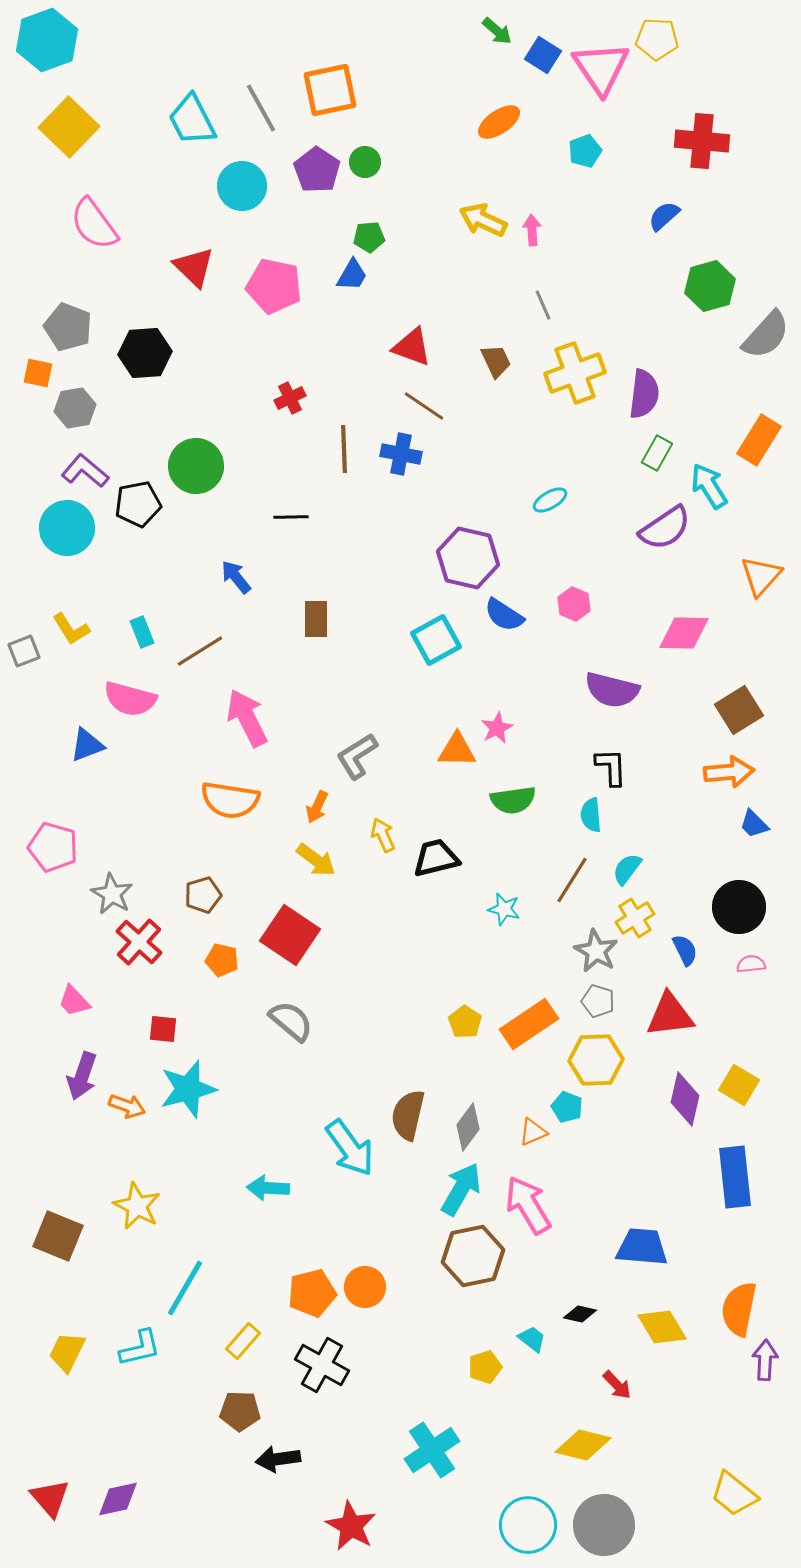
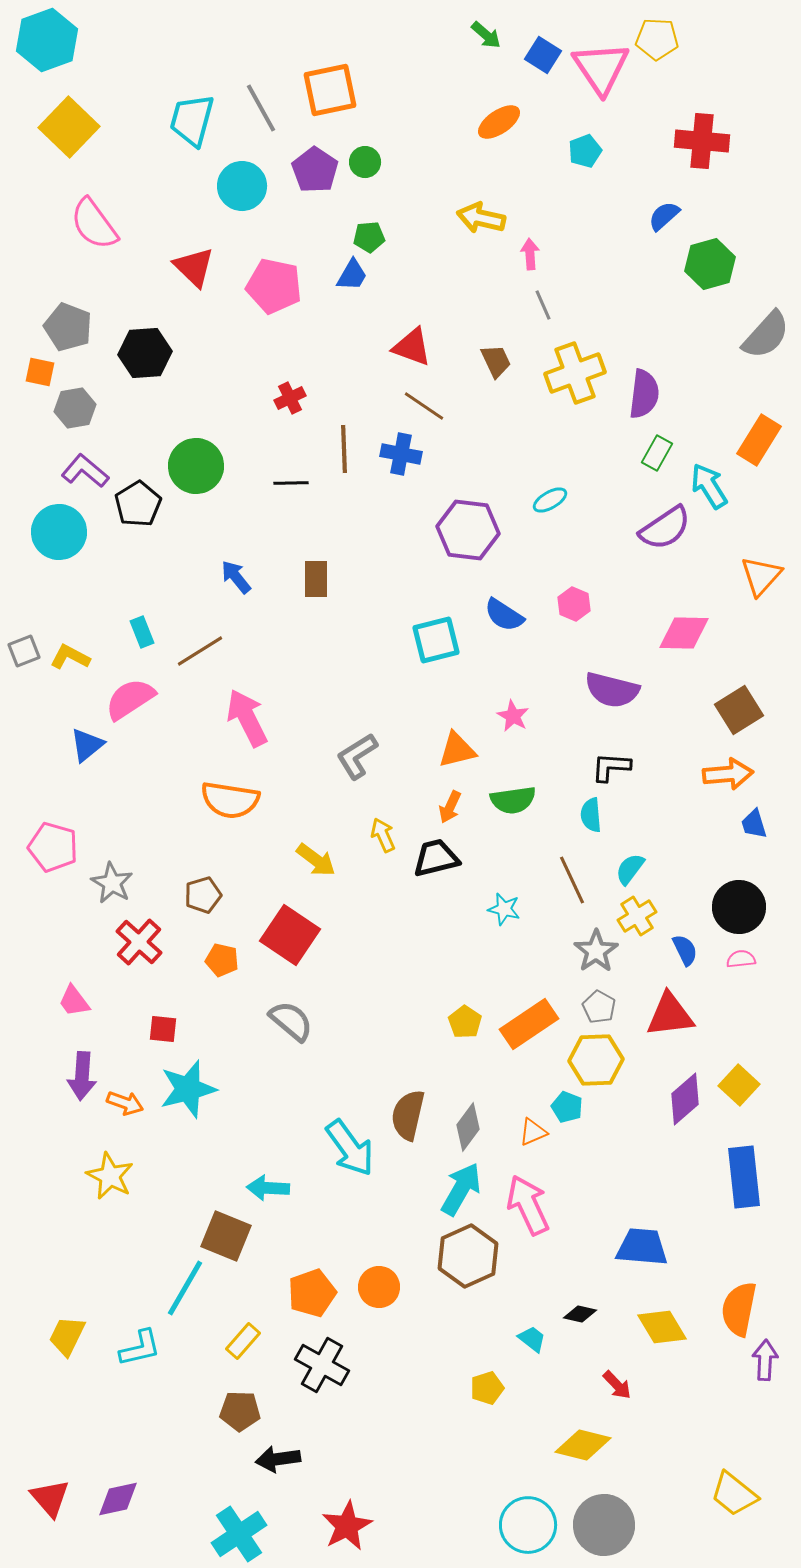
green arrow at (497, 31): moved 11 px left, 4 px down
cyan trapezoid at (192, 120): rotated 42 degrees clockwise
purple pentagon at (317, 170): moved 2 px left
yellow arrow at (483, 220): moved 2 px left, 2 px up; rotated 12 degrees counterclockwise
pink arrow at (532, 230): moved 2 px left, 24 px down
green hexagon at (710, 286): moved 22 px up
orange square at (38, 373): moved 2 px right, 1 px up
black pentagon at (138, 504): rotated 21 degrees counterclockwise
black line at (291, 517): moved 34 px up
cyan circle at (67, 528): moved 8 px left, 4 px down
purple hexagon at (468, 558): moved 28 px up; rotated 6 degrees counterclockwise
brown rectangle at (316, 619): moved 40 px up
yellow L-shape at (71, 629): moved 1 px left, 28 px down; rotated 150 degrees clockwise
cyan square at (436, 640): rotated 15 degrees clockwise
pink semicircle at (130, 699): rotated 132 degrees clockwise
pink star at (497, 728): moved 16 px right, 12 px up; rotated 16 degrees counterclockwise
blue triangle at (87, 745): rotated 18 degrees counterclockwise
orange triangle at (457, 750): rotated 15 degrees counterclockwise
black L-shape at (611, 767): rotated 84 degrees counterclockwise
orange arrow at (729, 772): moved 1 px left, 2 px down
orange arrow at (317, 807): moved 133 px right
blue trapezoid at (754, 824): rotated 28 degrees clockwise
cyan semicircle at (627, 869): moved 3 px right
brown line at (572, 880): rotated 57 degrees counterclockwise
gray star at (112, 894): moved 11 px up
yellow cross at (635, 918): moved 2 px right, 2 px up
gray star at (596, 951): rotated 9 degrees clockwise
pink semicircle at (751, 964): moved 10 px left, 5 px up
pink trapezoid at (74, 1001): rotated 6 degrees clockwise
gray pentagon at (598, 1001): moved 1 px right, 6 px down; rotated 12 degrees clockwise
purple arrow at (82, 1076): rotated 15 degrees counterclockwise
yellow square at (739, 1085): rotated 12 degrees clockwise
purple diamond at (685, 1099): rotated 36 degrees clockwise
orange arrow at (127, 1106): moved 2 px left, 3 px up
blue rectangle at (735, 1177): moved 9 px right
pink arrow at (528, 1205): rotated 6 degrees clockwise
yellow star at (137, 1206): moved 27 px left, 30 px up
brown square at (58, 1236): moved 168 px right
brown hexagon at (473, 1256): moved 5 px left; rotated 12 degrees counterclockwise
orange circle at (365, 1287): moved 14 px right
orange pentagon at (312, 1293): rotated 6 degrees counterclockwise
yellow trapezoid at (67, 1352): moved 16 px up
yellow pentagon at (485, 1367): moved 2 px right, 21 px down
cyan cross at (432, 1450): moved 193 px left, 84 px down
red star at (351, 1526): moved 4 px left; rotated 15 degrees clockwise
